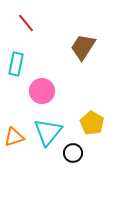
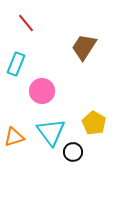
brown trapezoid: moved 1 px right
cyan rectangle: rotated 10 degrees clockwise
yellow pentagon: moved 2 px right
cyan triangle: moved 3 px right; rotated 16 degrees counterclockwise
black circle: moved 1 px up
